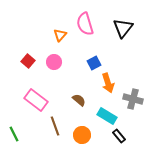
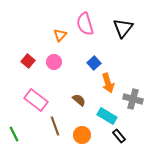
blue square: rotated 16 degrees counterclockwise
